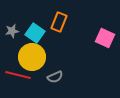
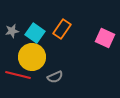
orange rectangle: moved 3 px right, 7 px down; rotated 12 degrees clockwise
